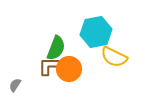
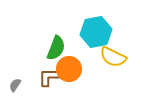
yellow semicircle: moved 1 px left
brown L-shape: moved 11 px down
